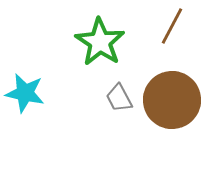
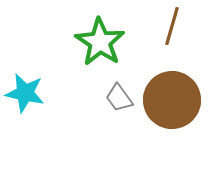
brown line: rotated 12 degrees counterclockwise
gray trapezoid: rotated 8 degrees counterclockwise
